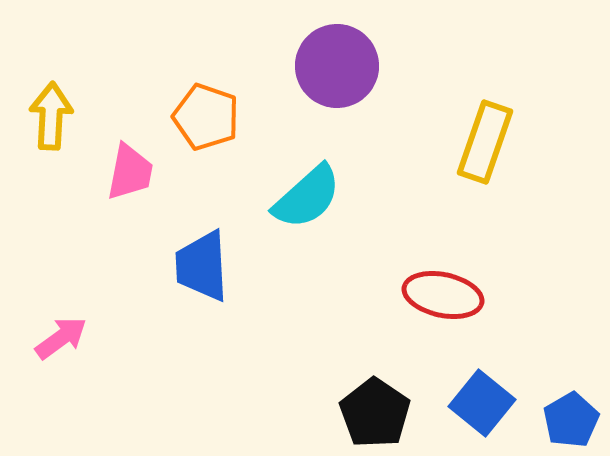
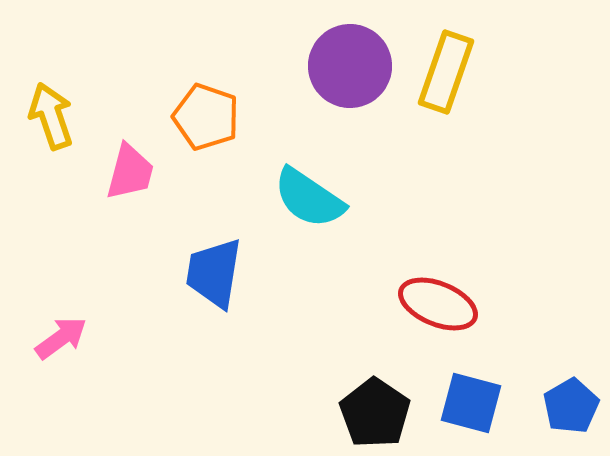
purple circle: moved 13 px right
yellow arrow: rotated 22 degrees counterclockwise
yellow rectangle: moved 39 px left, 70 px up
pink trapezoid: rotated 4 degrees clockwise
cyan semicircle: moved 2 px right, 1 px down; rotated 76 degrees clockwise
blue trapezoid: moved 12 px right, 7 px down; rotated 12 degrees clockwise
red ellipse: moved 5 px left, 9 px down; rotated 10 degrees clockwise
blue square: moved 11 px left; rotated 24 degrees counterclockwise
blue pentagon: moved 14 px up
